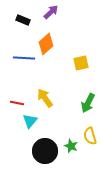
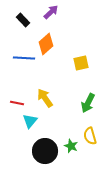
black rectangle: rotated 24 degrees clockwise
